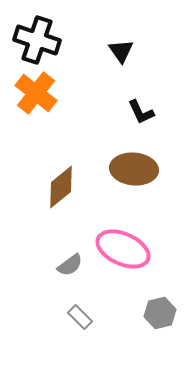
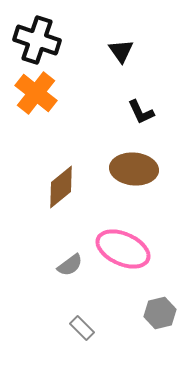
gray rectangle: moved 2 px right, 11 px down
